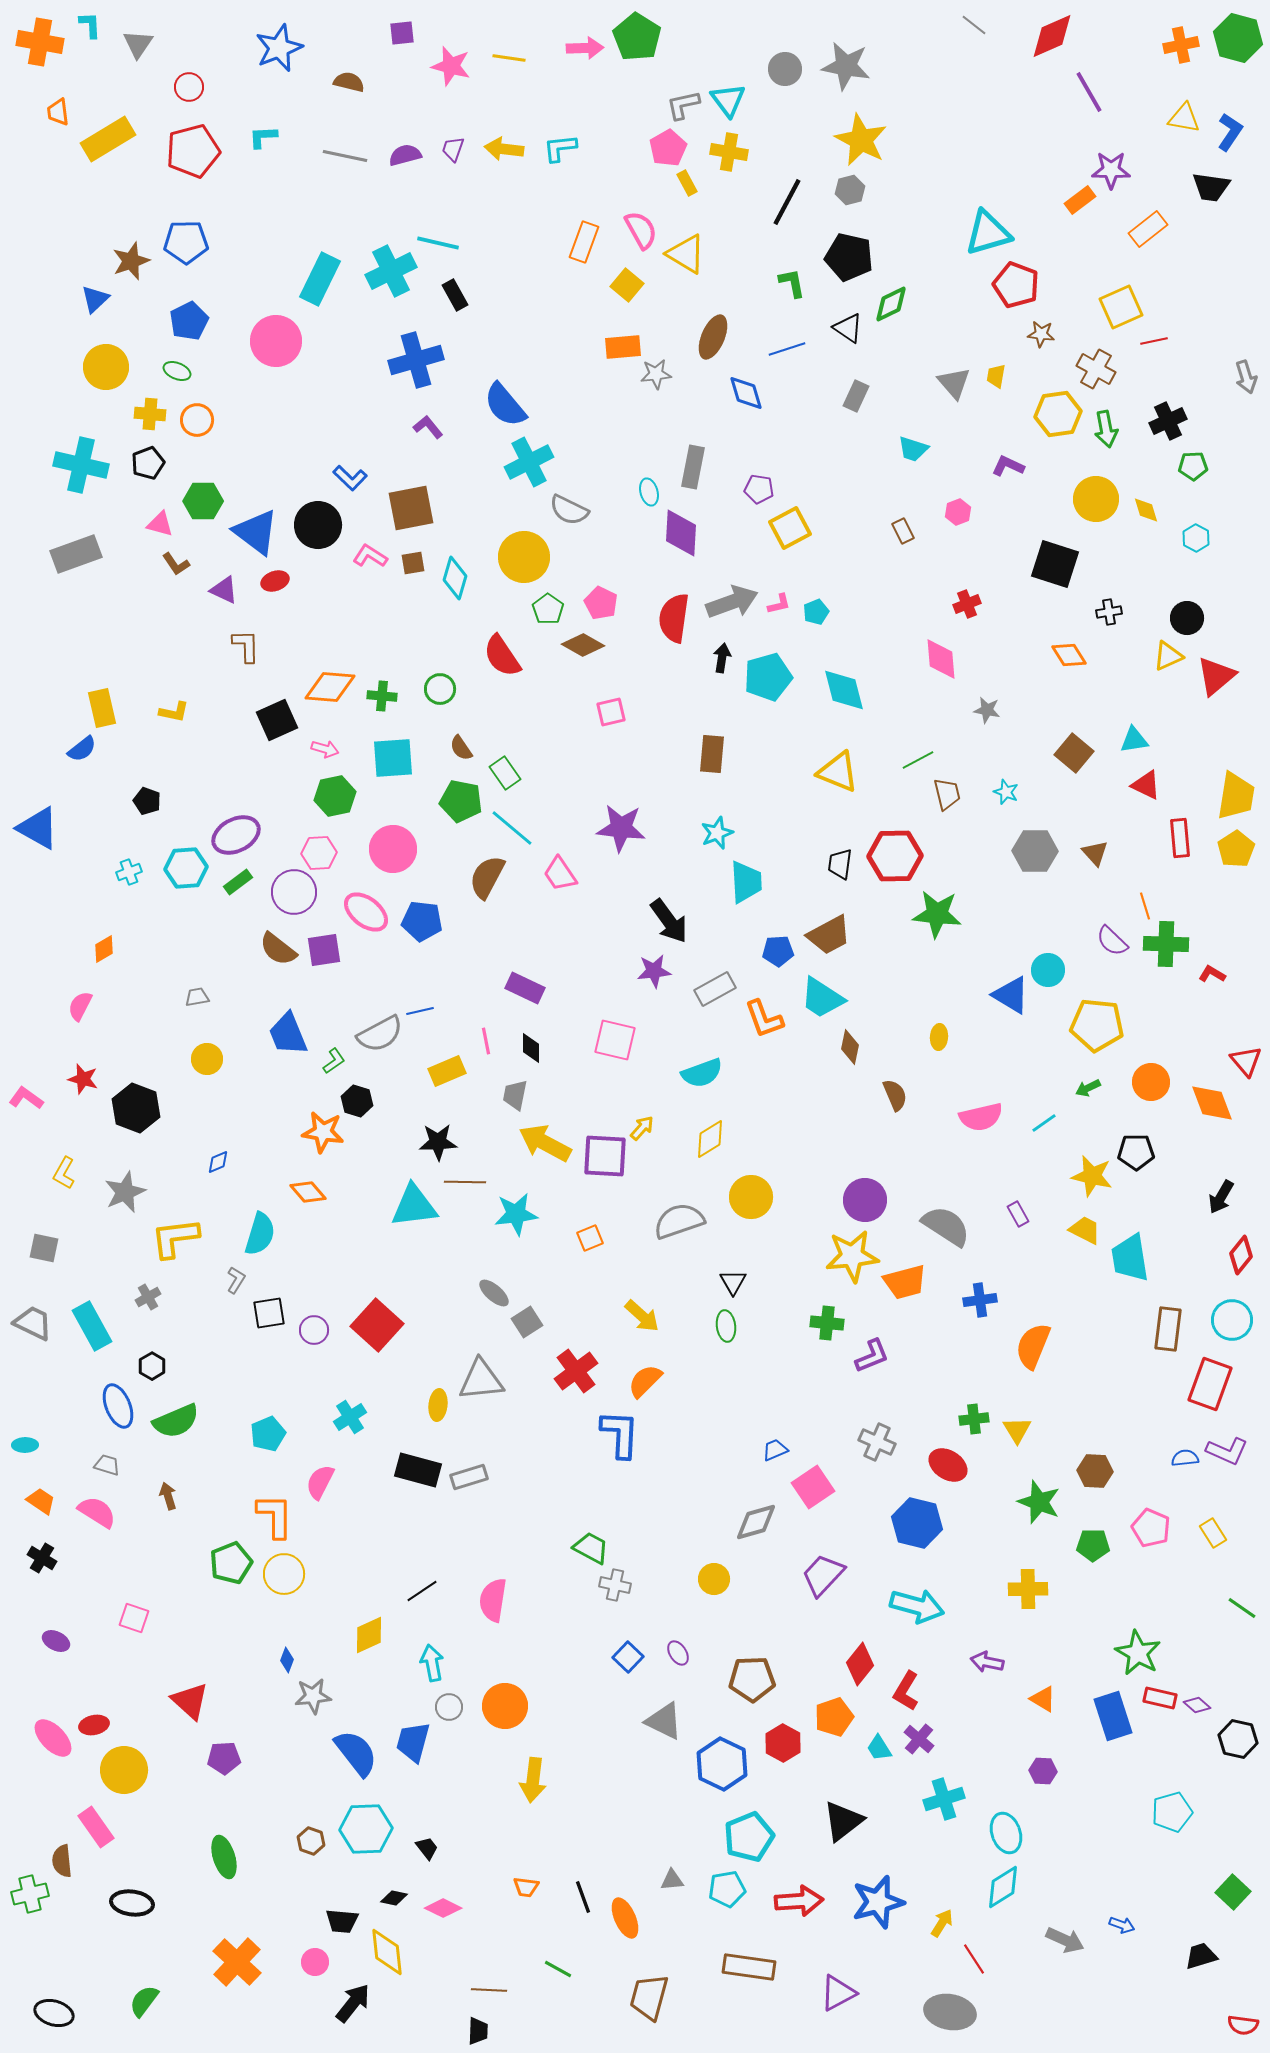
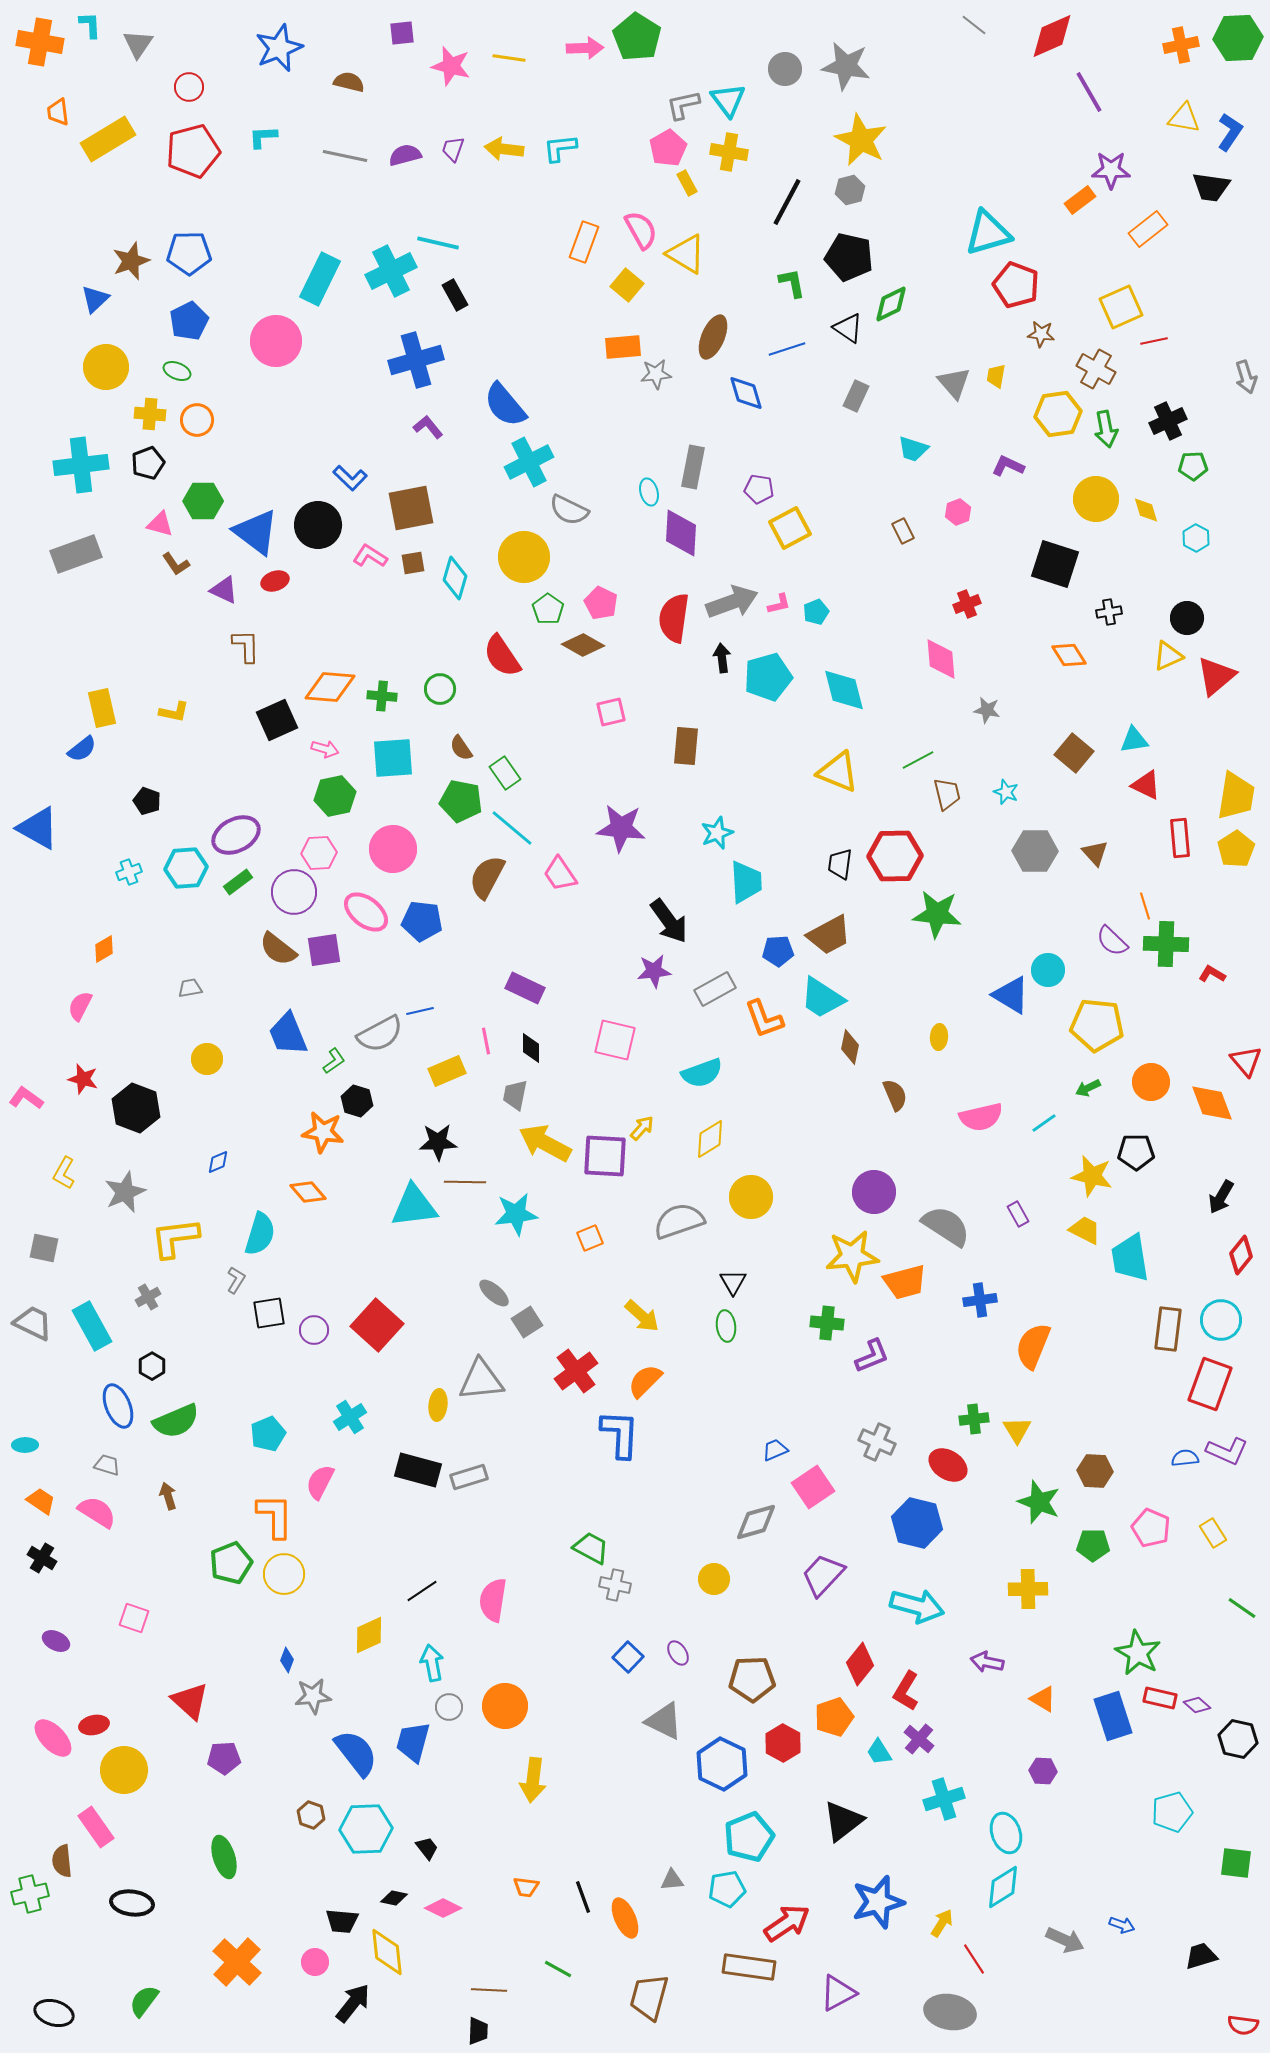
green hexagon at (1238, 38): rotated 18 degrees counterclockwise
blue pentagon at (186, 242): moved 3 px right, 11 px down
cyan cross at (81, 465): rotated 20 degrees counterclockwise
black arrow at (722, 658): rotated 16 degrees counterclockwise
brown rectangle at (712, 754): moved 26 px left, 8 px up
gray trapezoid at (197, 997): moved 7 px left, 9 px up
purple circle at (865, 1200): moved 9 px right, 8 px up
cyan circle at (1232, 1320): moved 11 px left
cyan trapezoid at (879, 1748): moved 4 px down
brown hexagon at (311, 1841): moved 26 px up
green square at (1233, 1892): moved 3 px right, 29 px up; rotated 36 degrees counterclockwise
red arrow at (799, 1901): moved 12 px left, 22 px down; rotated 30 degrees counterclockwise
